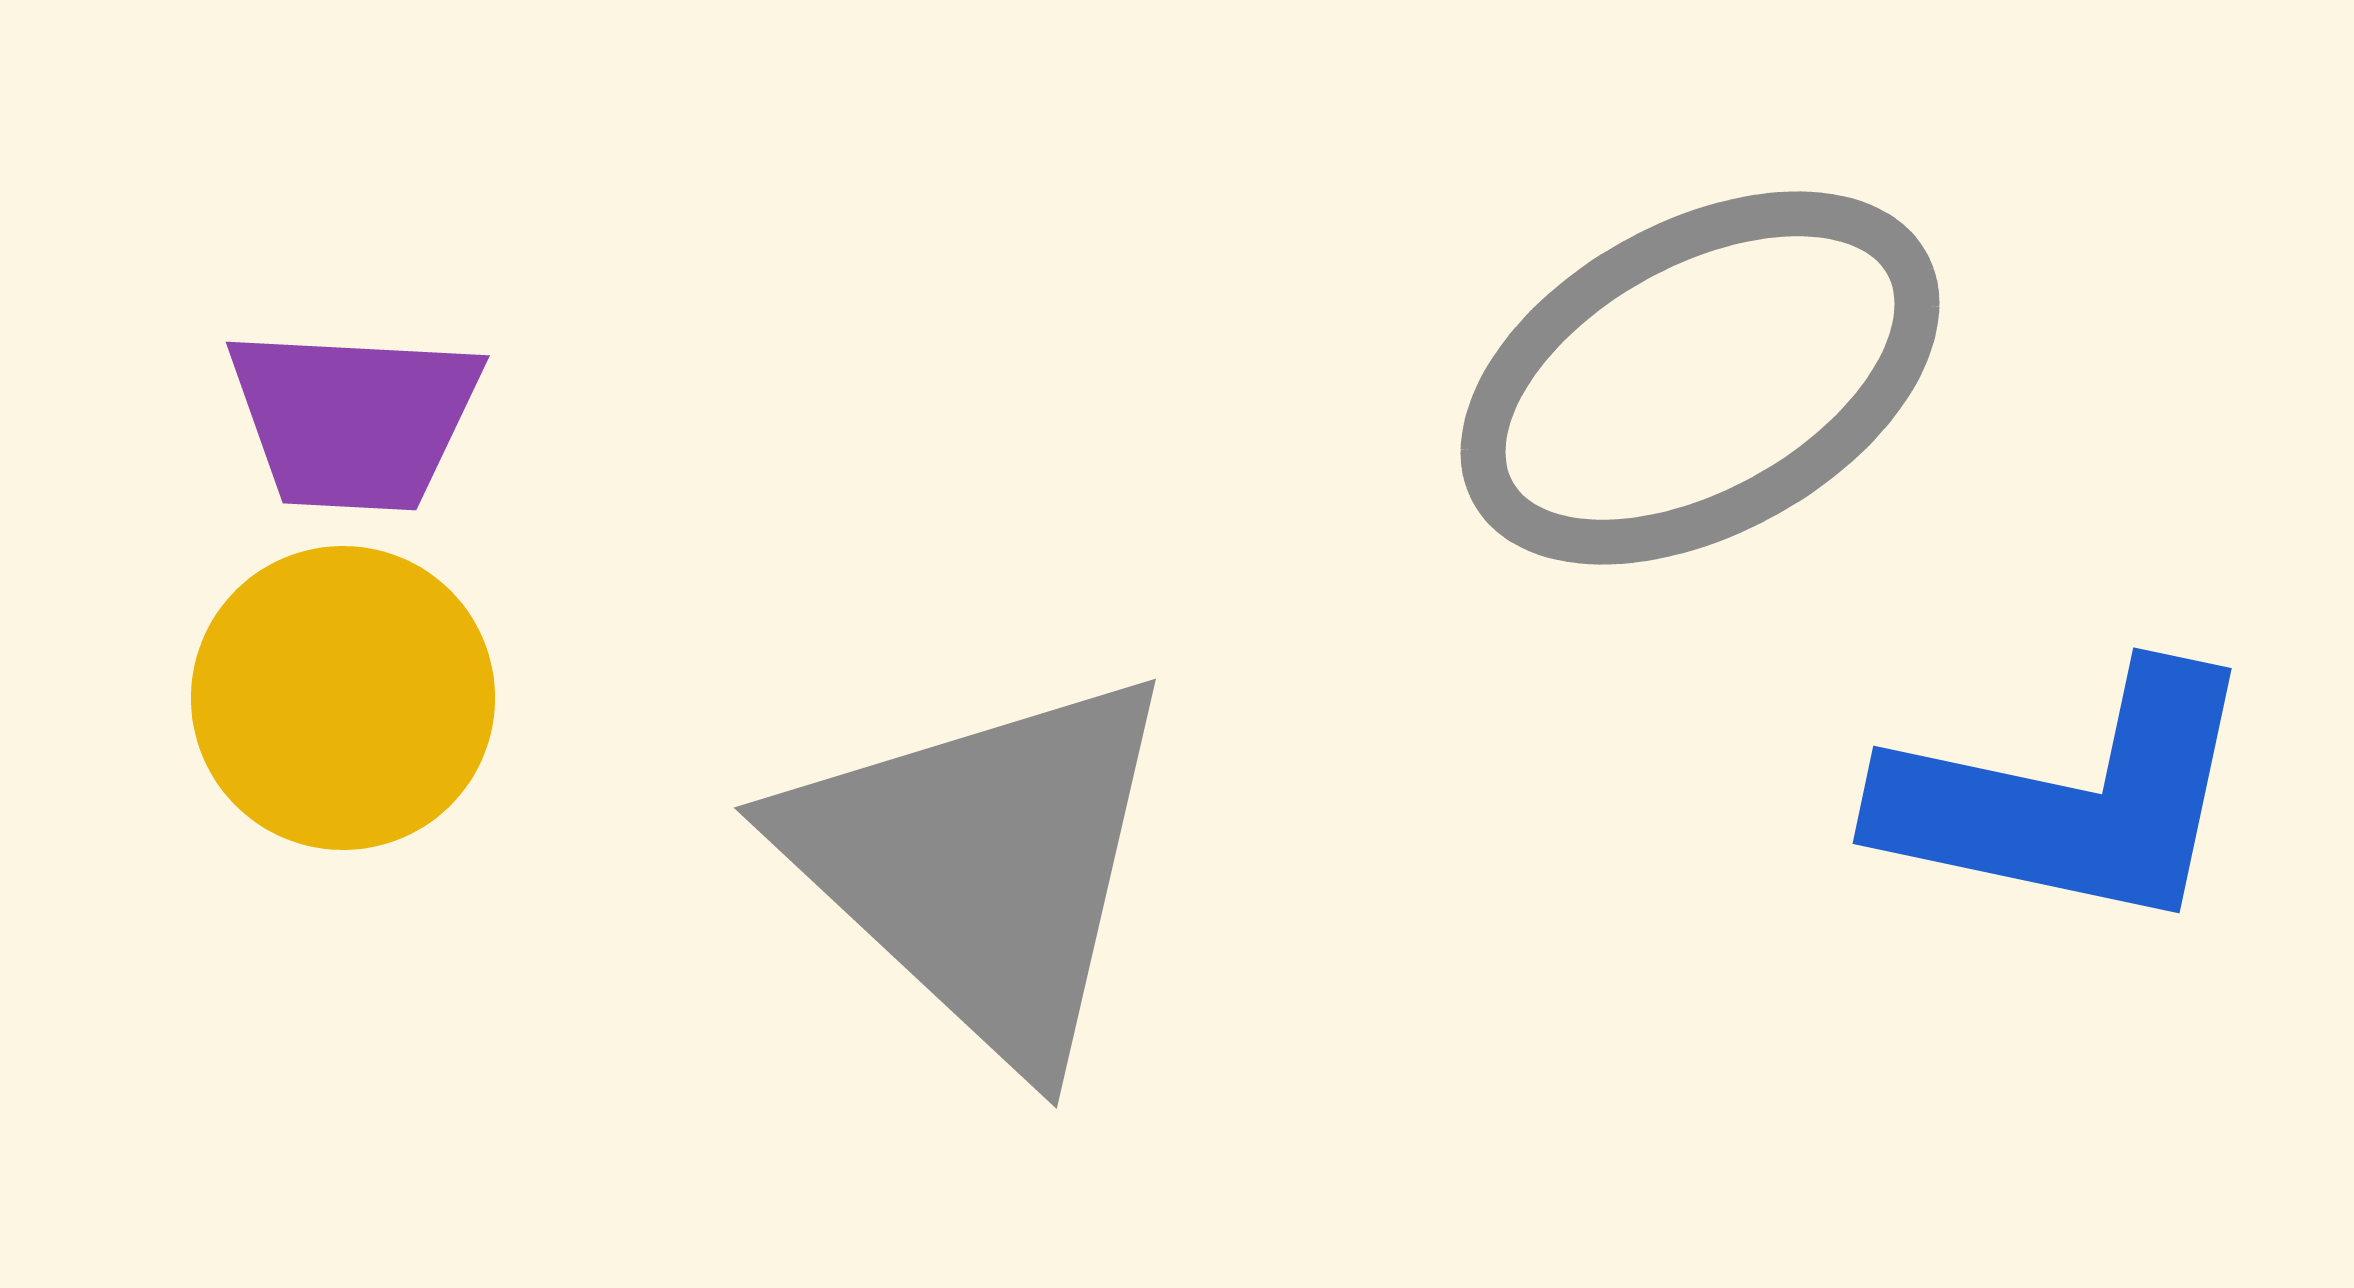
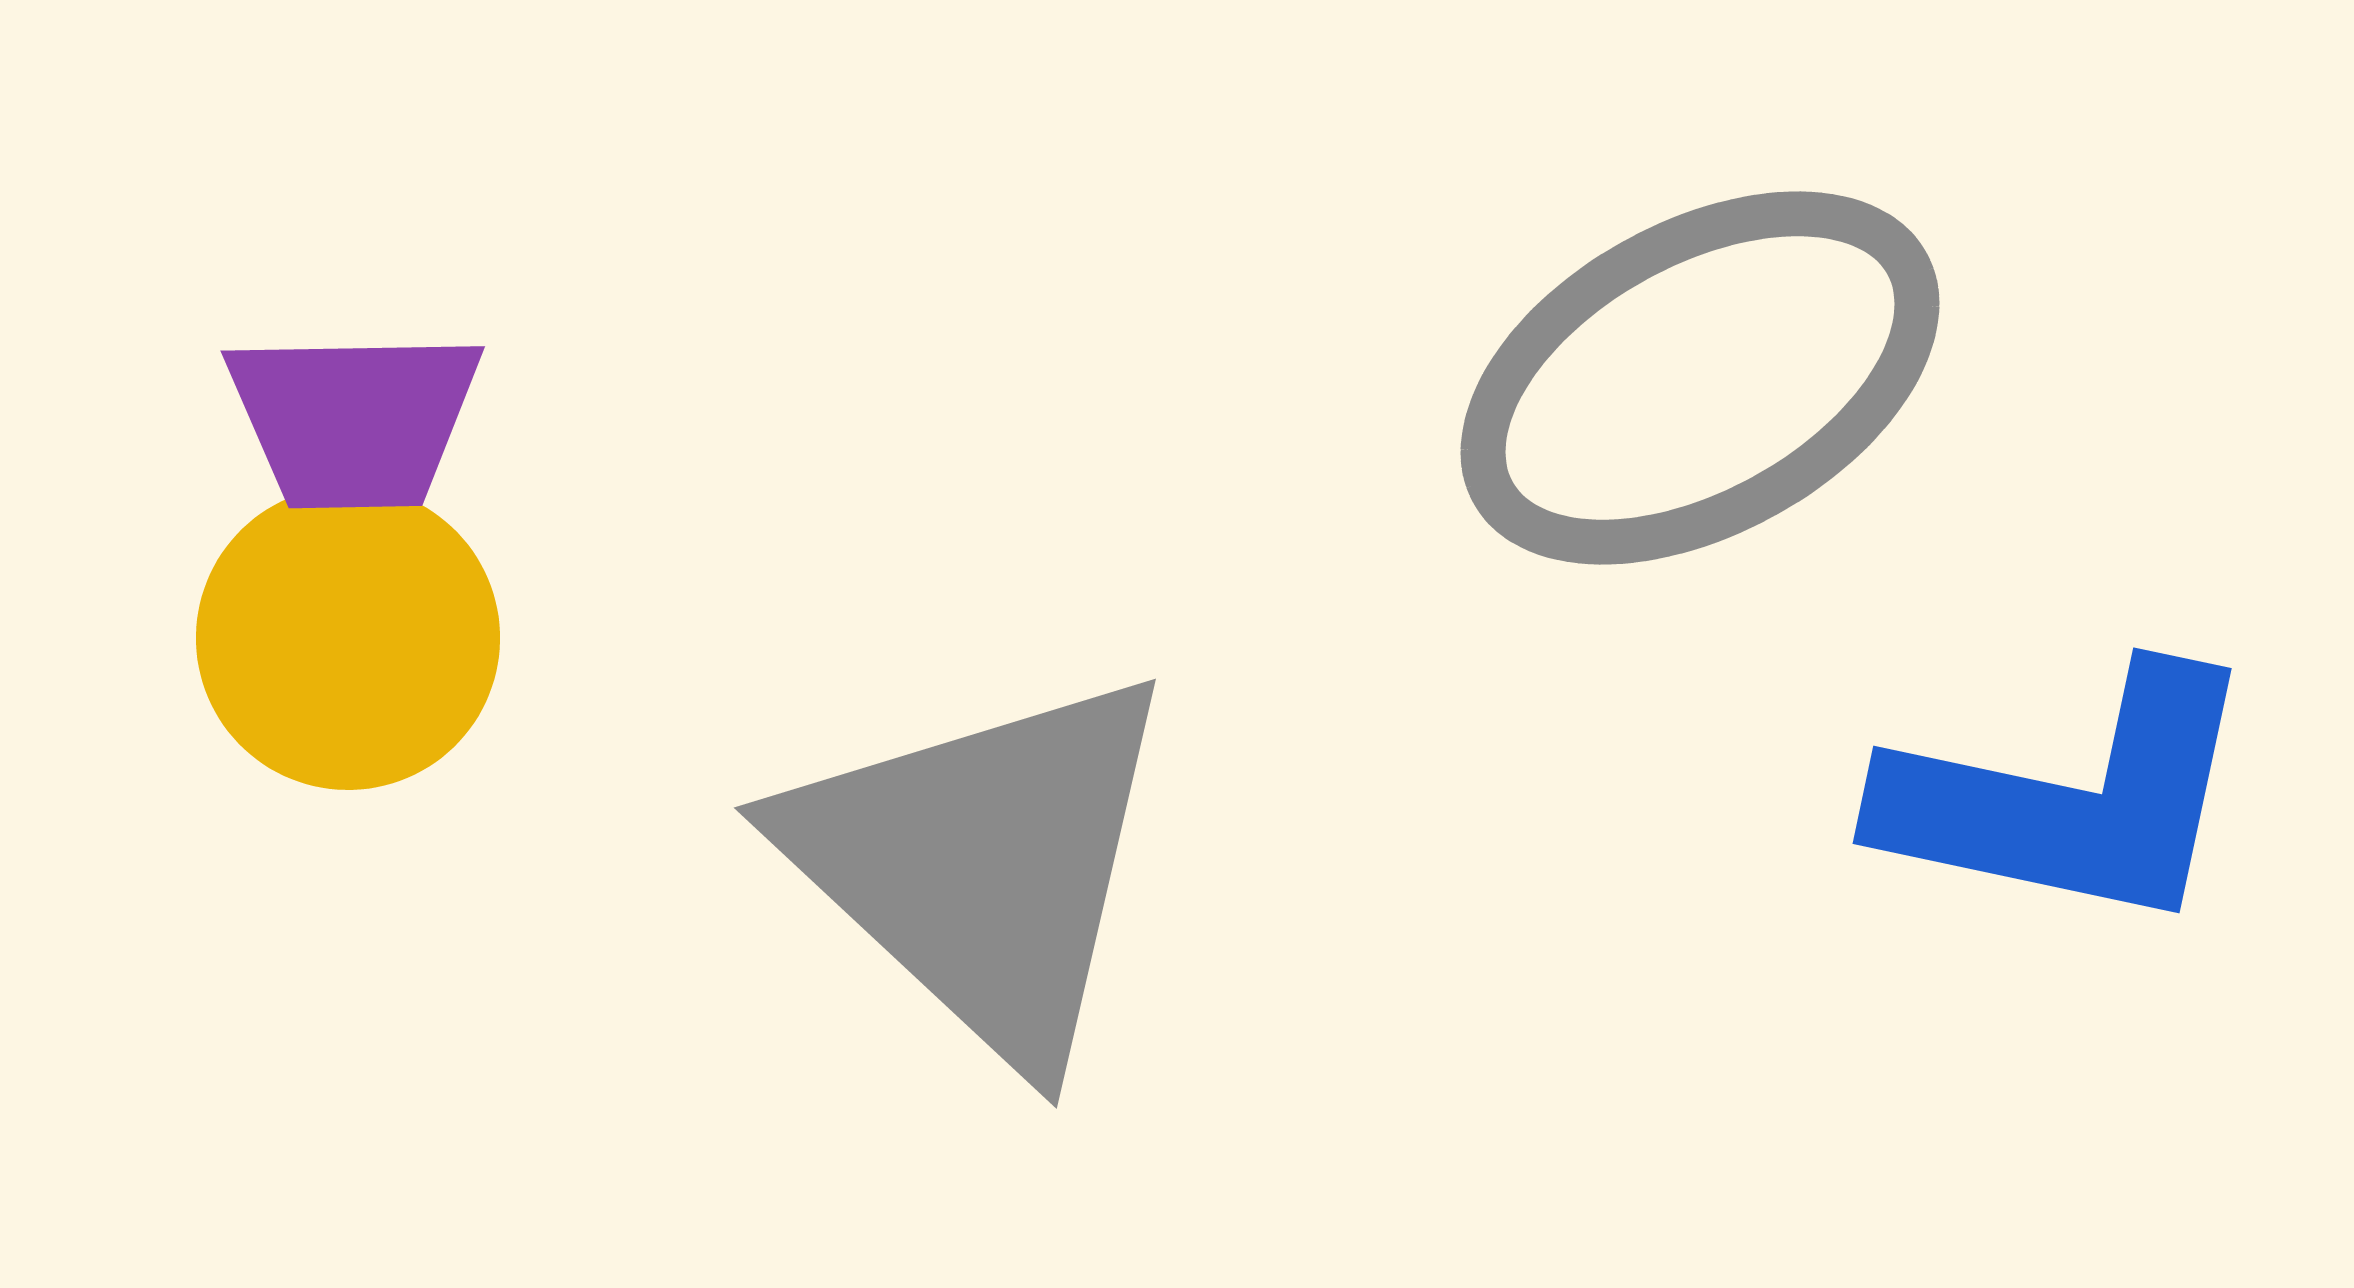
purple trapezoid: rotated 4 degrees counterclockwise
yellow circle: moved 5 px right, 60 px up
